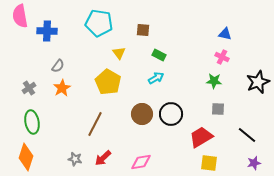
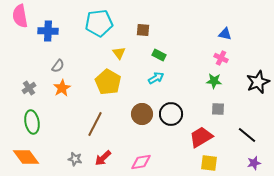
cyan pentagon: rotated 16 degrees counterclockwise
blue cross: moved 1 px right
pink cross: moved 1 px left, 1 px down
orange diamond: rotated 56 degrees counterclockwise
